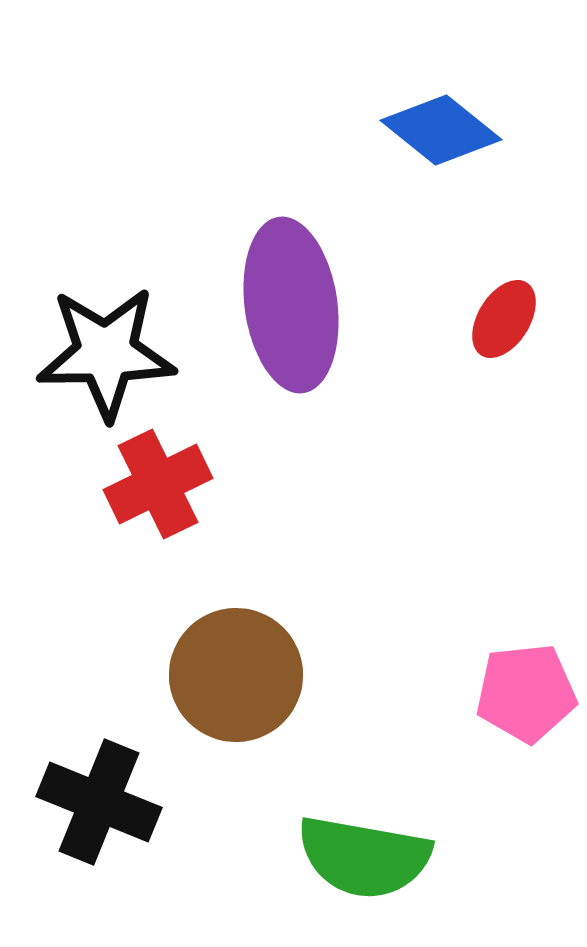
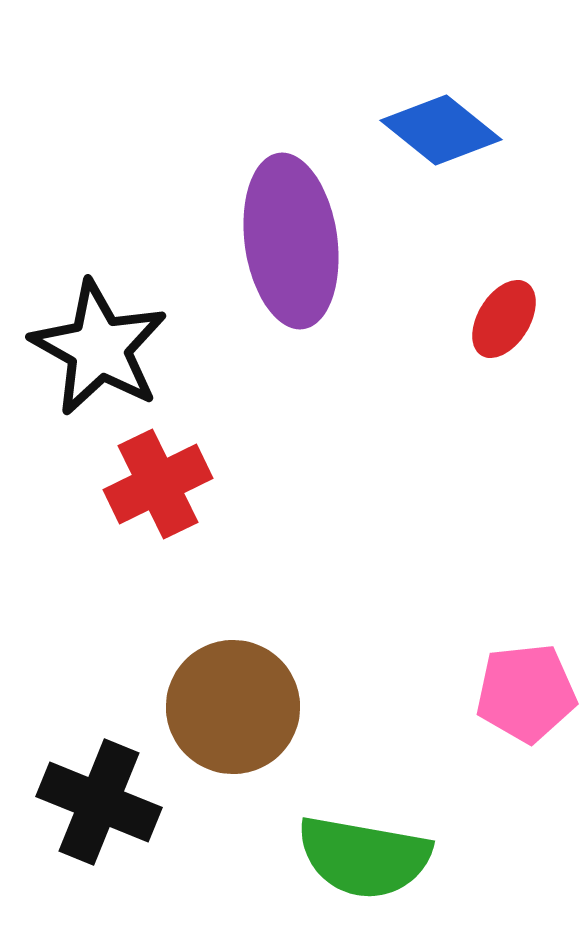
purple ellipse: moved 64 px up
black star: moved 7 px left, 5 px up; rotated 30 degrees clockwise
brown circle: moved 3 px left, 32 px down
